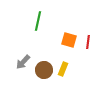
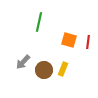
green line: moved 1 px right, 1 px down
